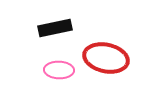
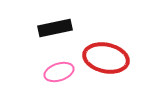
pink ellipse: moved 2 px down; rotated 20 degrees counterclockwise
